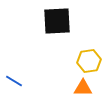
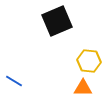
black square: rotated 20 degrees counterclockwise
yellow hexagon: rotated 15 degrees clockwise
